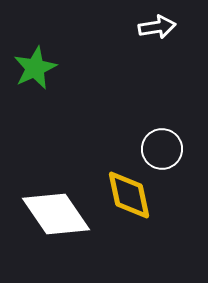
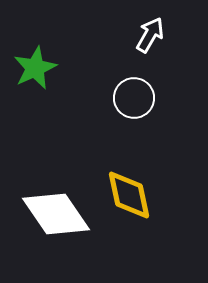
white arrow: moved 7 px left, 8 px down; rotated 51 degrees counterclockwise
white circle: moved 28 px left, 51 px up
